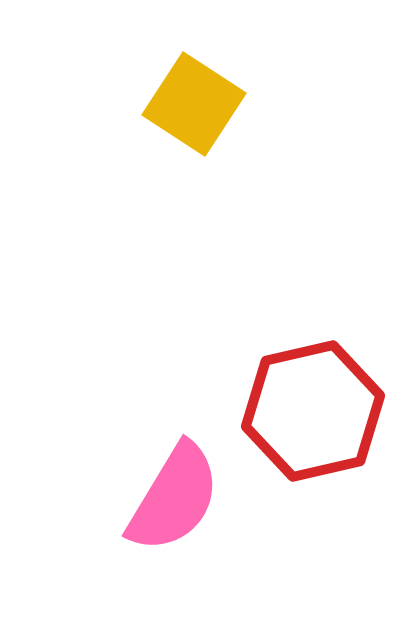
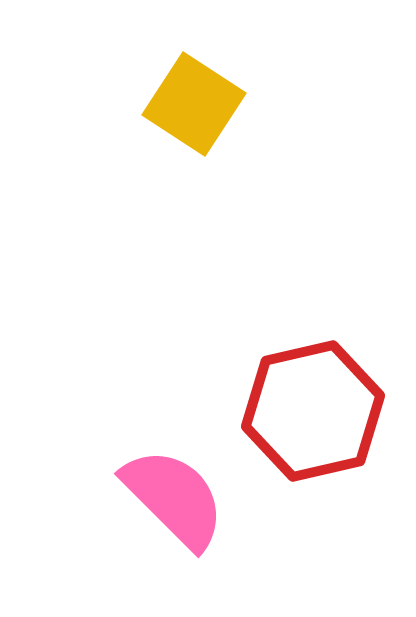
pink semicircle: rotated 76 degrees counterclockwise
